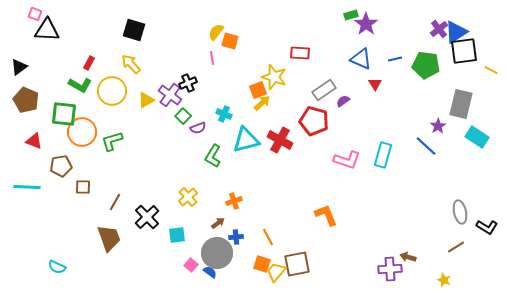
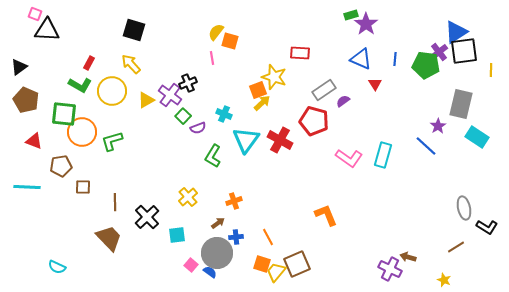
purple cross at (439, 29): moved 23 px down
blue line at (395, 59): rotated 72 degrees counterclockwise
yellow line at (491, 70): rotated 64 degrees clockwise
cyan triangle at (246, 140): rotated 40 degrees counterclockwise
pink L-shape at (347, 160): moved 2 px right, 2 px up; rotated 16 degrees clockwise
brown line at (115, 202): rotated 30 degrees counterclockwise
gray ellipse at (460, 212): moved 4 px right, 4 px up
brown trapezoid at (109, 238): rotated 24 degrees counterclockwise
brown square at (297, 264): rotated 12 degrees counterclockwise
purple cross at (390, 269): rotated 30 degrees clockwise
